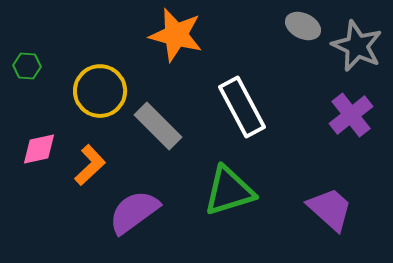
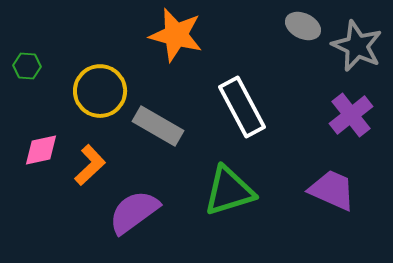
gray rectangle: rotated 15 degrees counterclockwise
pink diamond: moved 2 px right, 1 px down
purple trapezoid: moved 2 px right, 19 px up; rotated 18 degrees counterclockwise
